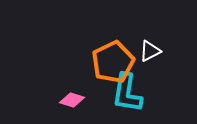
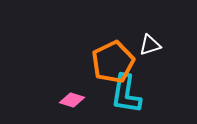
white triangle: moved 6 px up; rotated 10 degrees clockwise
cyan L-shape: moved 1 px left, 1 px down
